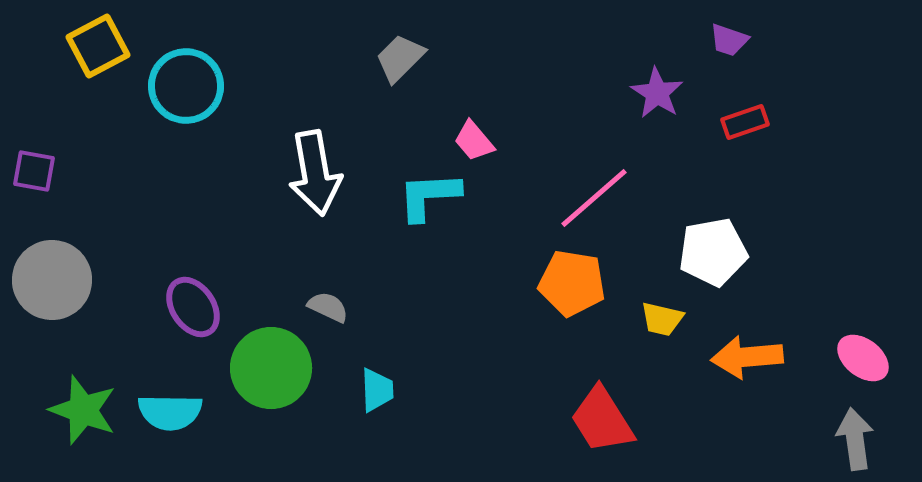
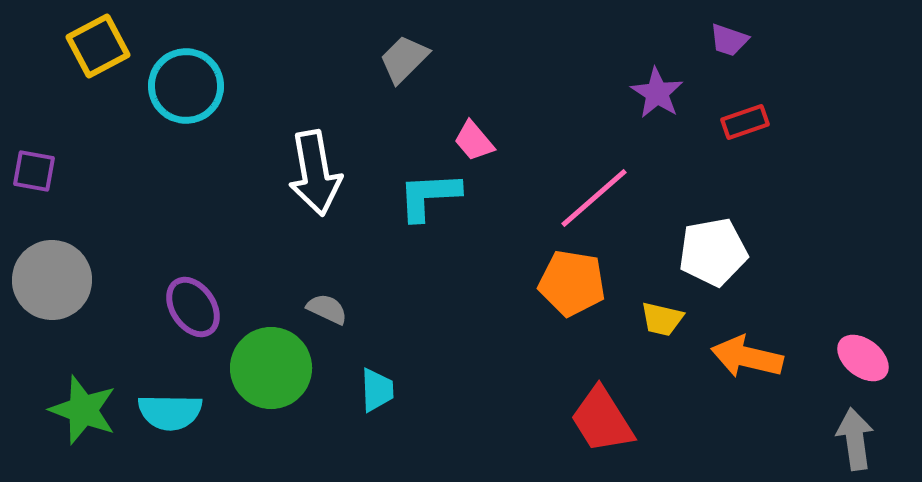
gray trapezoid: moved 4 px right, 1 px down
gray semicircle: moved 1 px left, 2 px down
orange arrow: rotated 18 degrees clockwise
